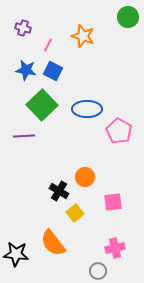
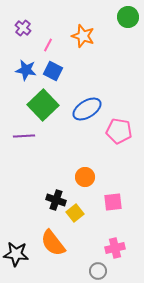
purple cross: rotated 21 degrees clockwise
green square: moved 1 px right
blue ellipse: rotated 32 degrees counterclockwise
pink pentagon: rotated 20 degrees counterclockwise
black cross: moved 3 px left, 9 px down; rotated 12 degrees counterclockwise
